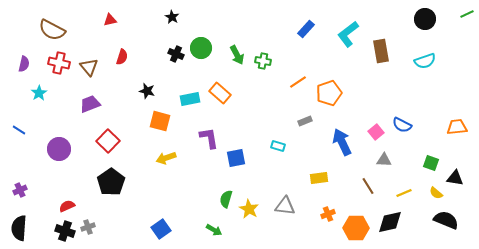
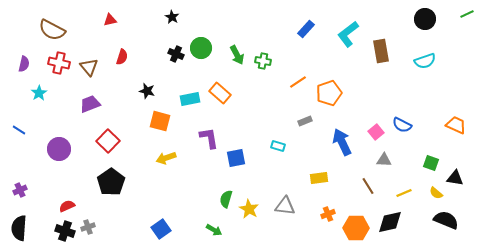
orange trapezoid at (457, 127): moved 1 px left, 2 px up; rotated 30 degrees clockwise
